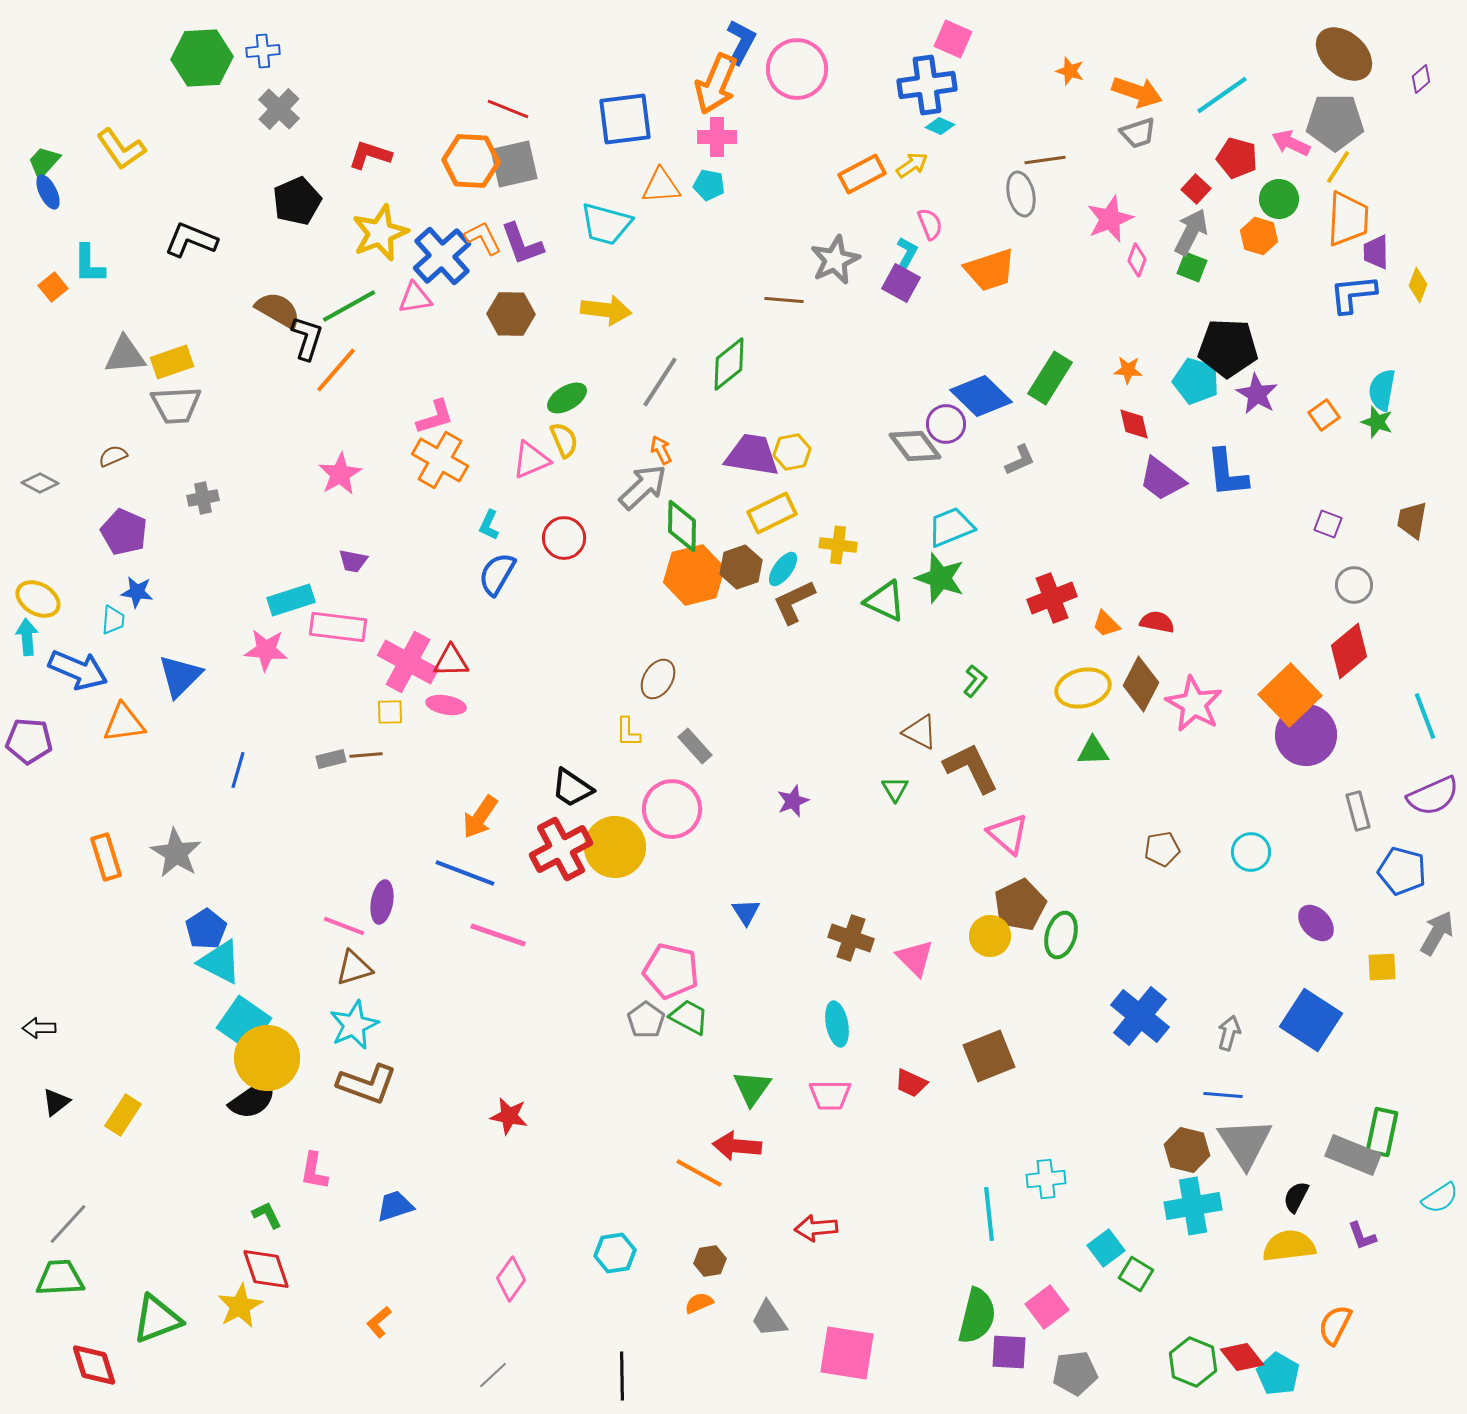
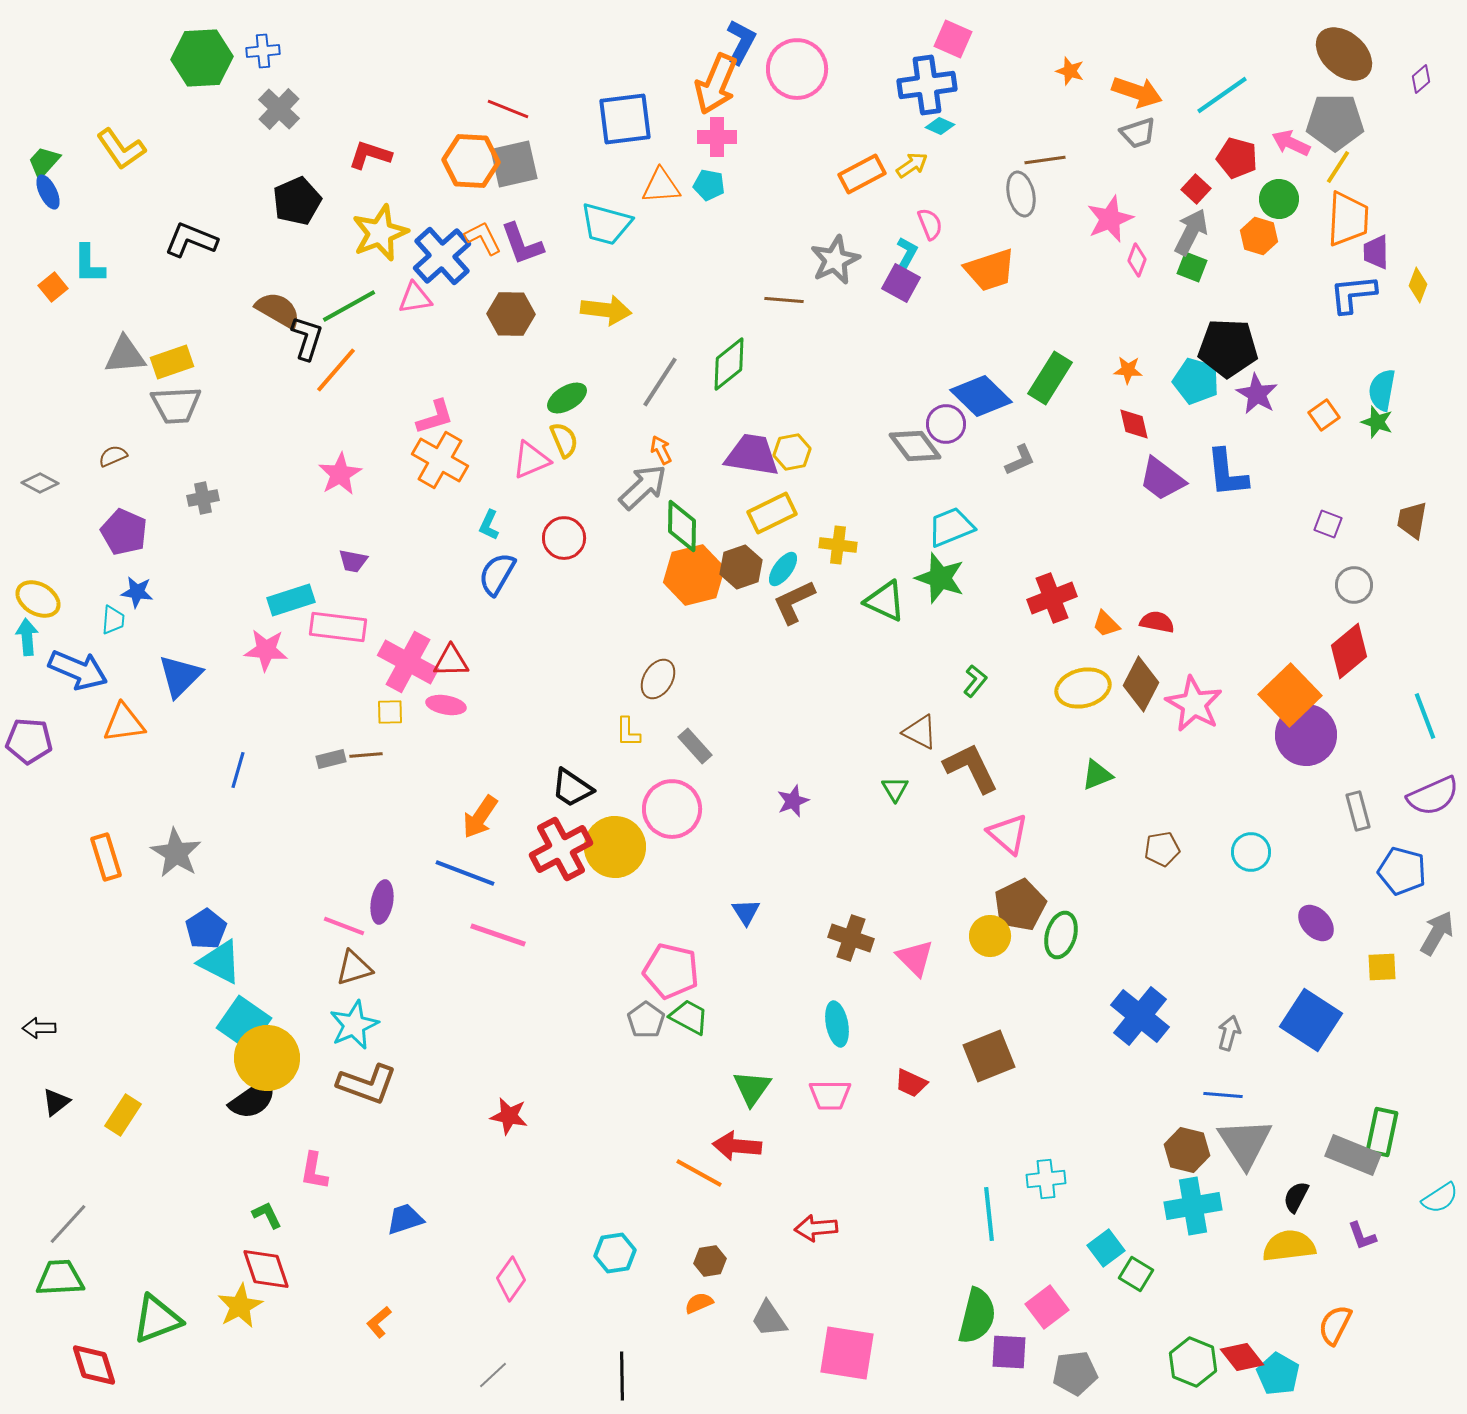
green triangle at (1093, 751): moved 4 px right, 24 px down; rotated 20 degrees counterclockwise
blue trapezoid at (395, 1206): moved 10 px right, 13 px down
